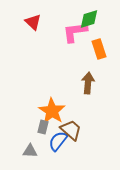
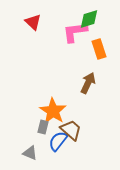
brown arrow: rotated 20 degrees clockwise
orange star: moved 1 px right
gray triangle: moved 2 px down; rotated 21 degrees clockwise
